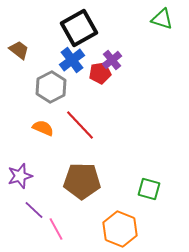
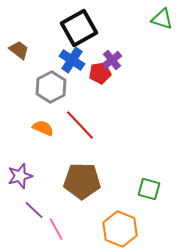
blue cross: rotated 20 degrees counterclockwise
